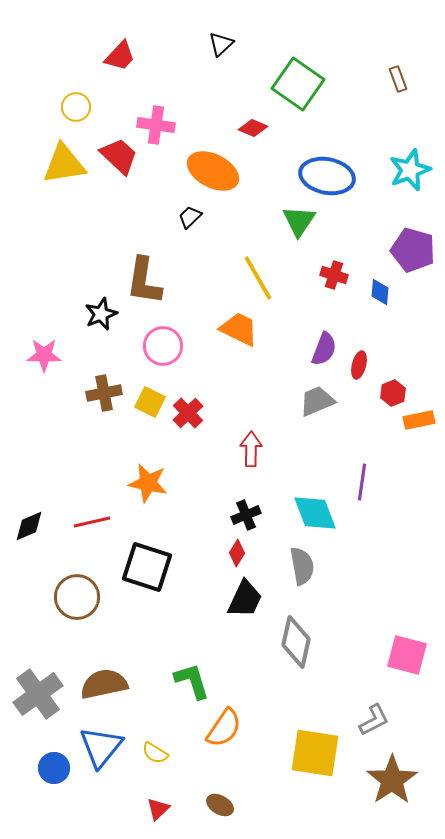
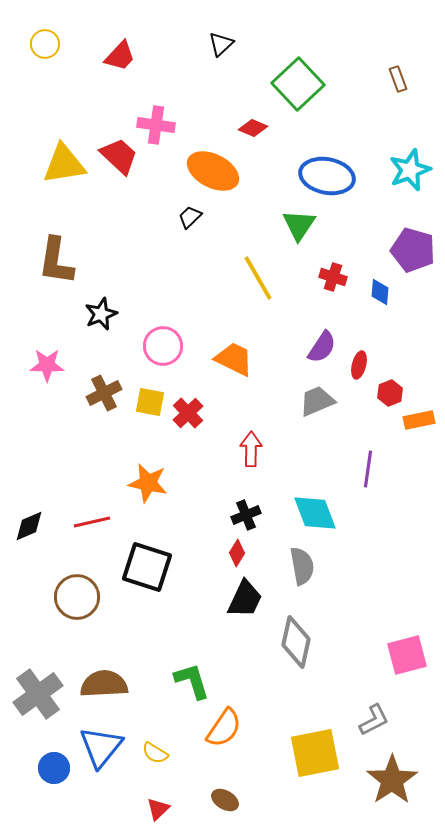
green square at (298, 84): rotated 12 degrees clockwise
yellow circle at (76, 107): moved 31 px left, 63 px up
green triangle at (299, 221): moved 4 px down
red cross at (334, 275): moved 1 px left, 2 px down
brown L-shape at (144, 281): moved 88 px left, 20 px up
orange trapezoid at (239, 329): moved 5 px left, 30 px down
purple semicircle at (324, 349): moved 2 px left, 2 px up; rotated 12 degrees clockwise
pink star at (44, 355): moved 3 px right, 10 px down
brown cross at (104, 393): rotated 16 degrees counterclockwise
red hexagon at (393, 393): moved 3 px left
yellow square at (150, 402): rotated 16 degrees counterclockwise
purple line at (362, 482): moved 6 px right, 13 px up
pink square at (407, 655): rotated 30 degrees counterclockwise
brown semicircle at (104, 684): rotated 9 degrees clockwise
yellow square at (315, 753): rotated 20 degrees counterclockwise
brown ellipse at (220, 805): moved 5 px right, 5 px up
